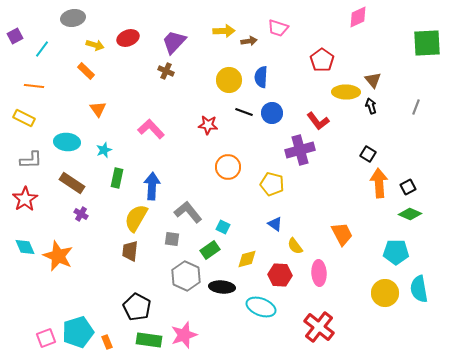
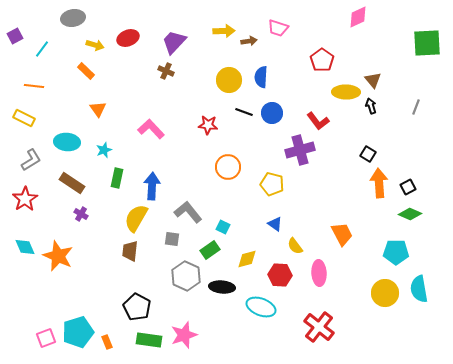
gray L-shape at (31, 160): rotated 30 degrees counterclockwise
